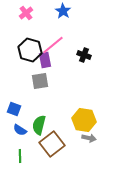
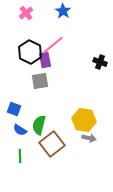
black hexagon: moved 2 px down; rotated 10 degrees clockwise
black cross: moved 16 px right, 7 px down
